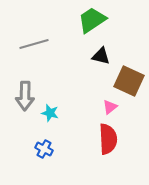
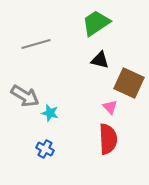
green trapezoid: moved 4 px right, 3 px down
gray line: moved 2 px right
black triangle: moved 1 px left, 4 px down
brown square: moved 2 px down
gray arrow: rotated 60 degrees counterclockwise
pink triangle: rotated 35 degrees counterclockwise
blue cross: moved 1 px right
